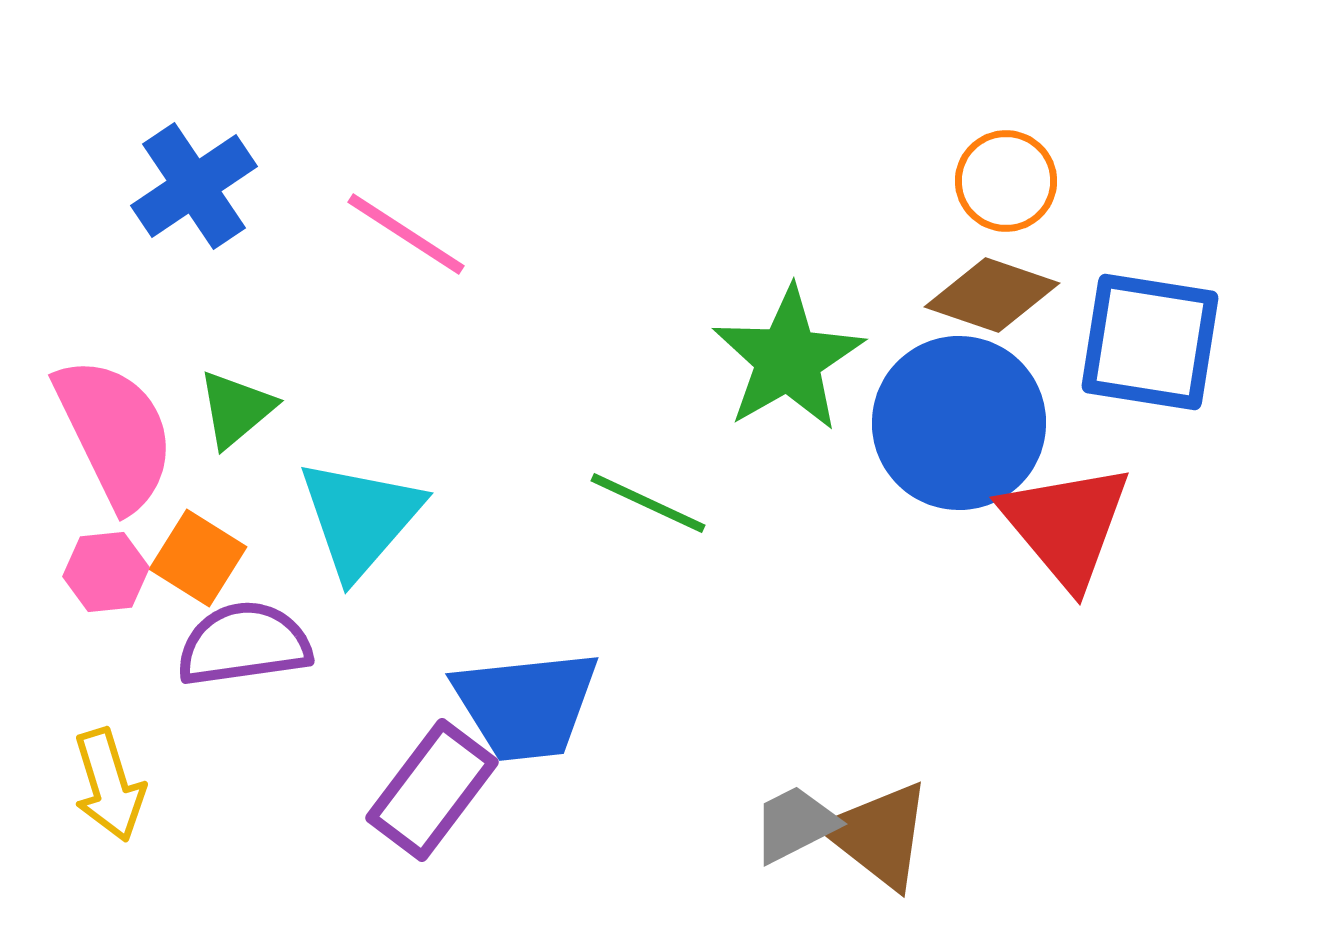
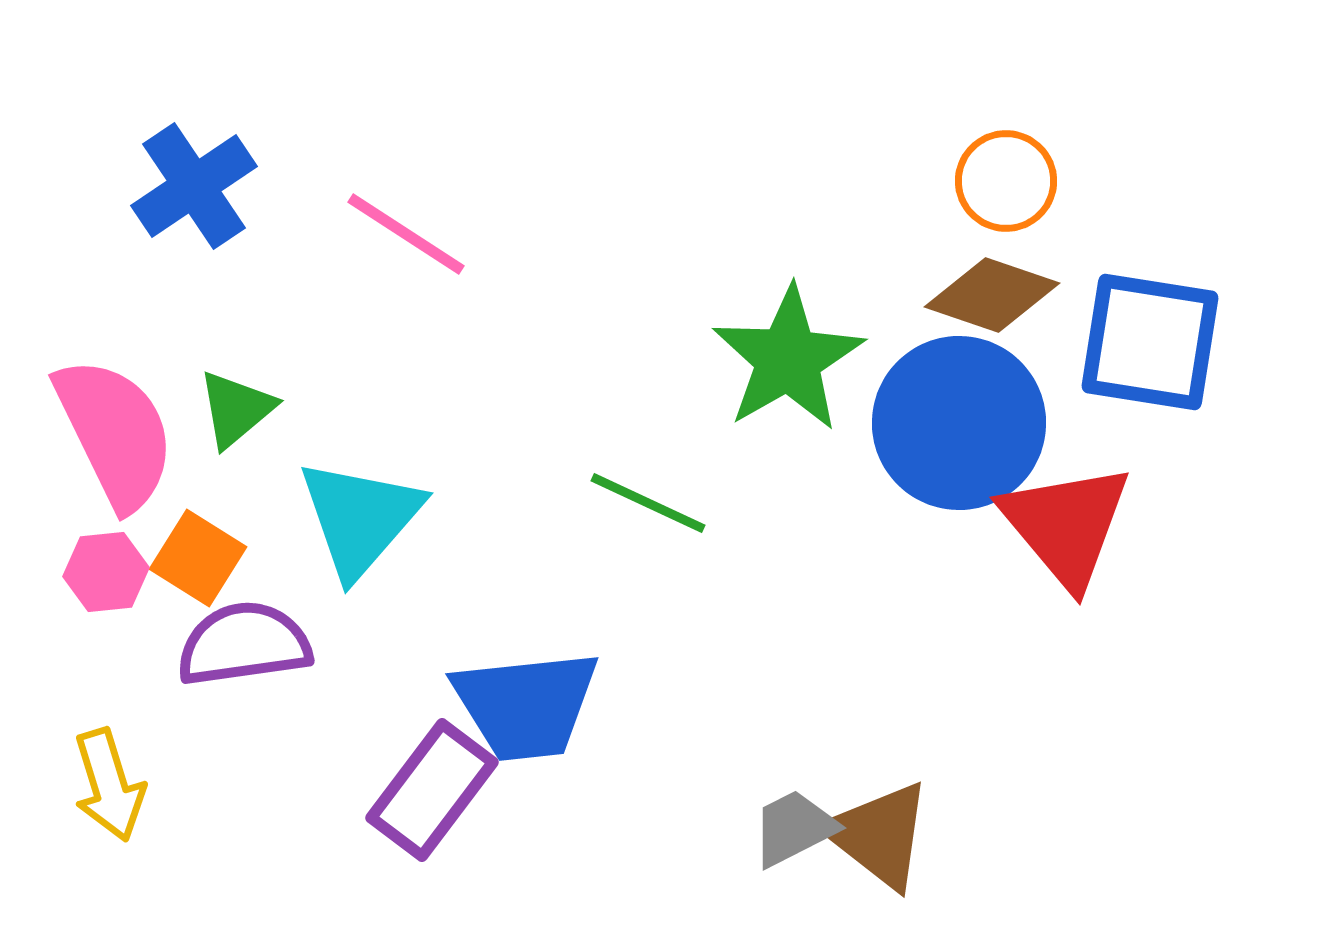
gray trapezoid: moved 1 px left, 4 px down
